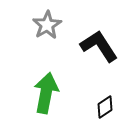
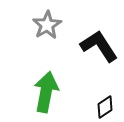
green arrow: moved 1 px up
